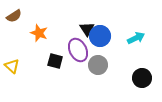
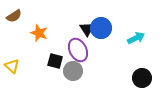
blue circle: moved 1 px right, 8 px up
gray circle: moved 25 px left, 6 px down
